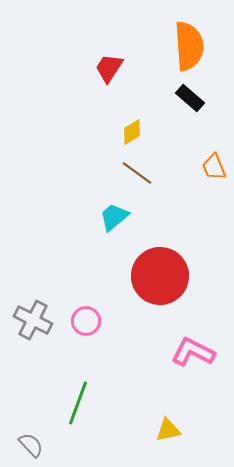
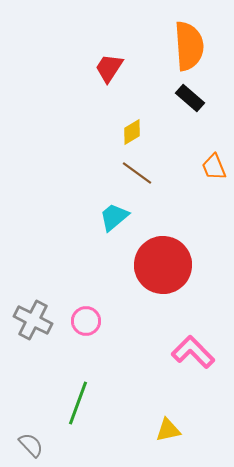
red circle: moved 3 px right, 11 px up
pink L-shape: rotated 18 degrees clockwise
